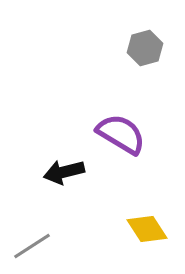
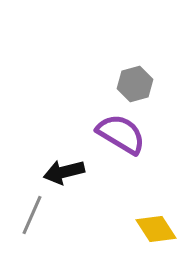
gray hexagon: moved 10 px left, 36 px down
yellow diamond: moved 9 px right
gray line: moved 31 px up; rotated 33 degrees counterclockwise
